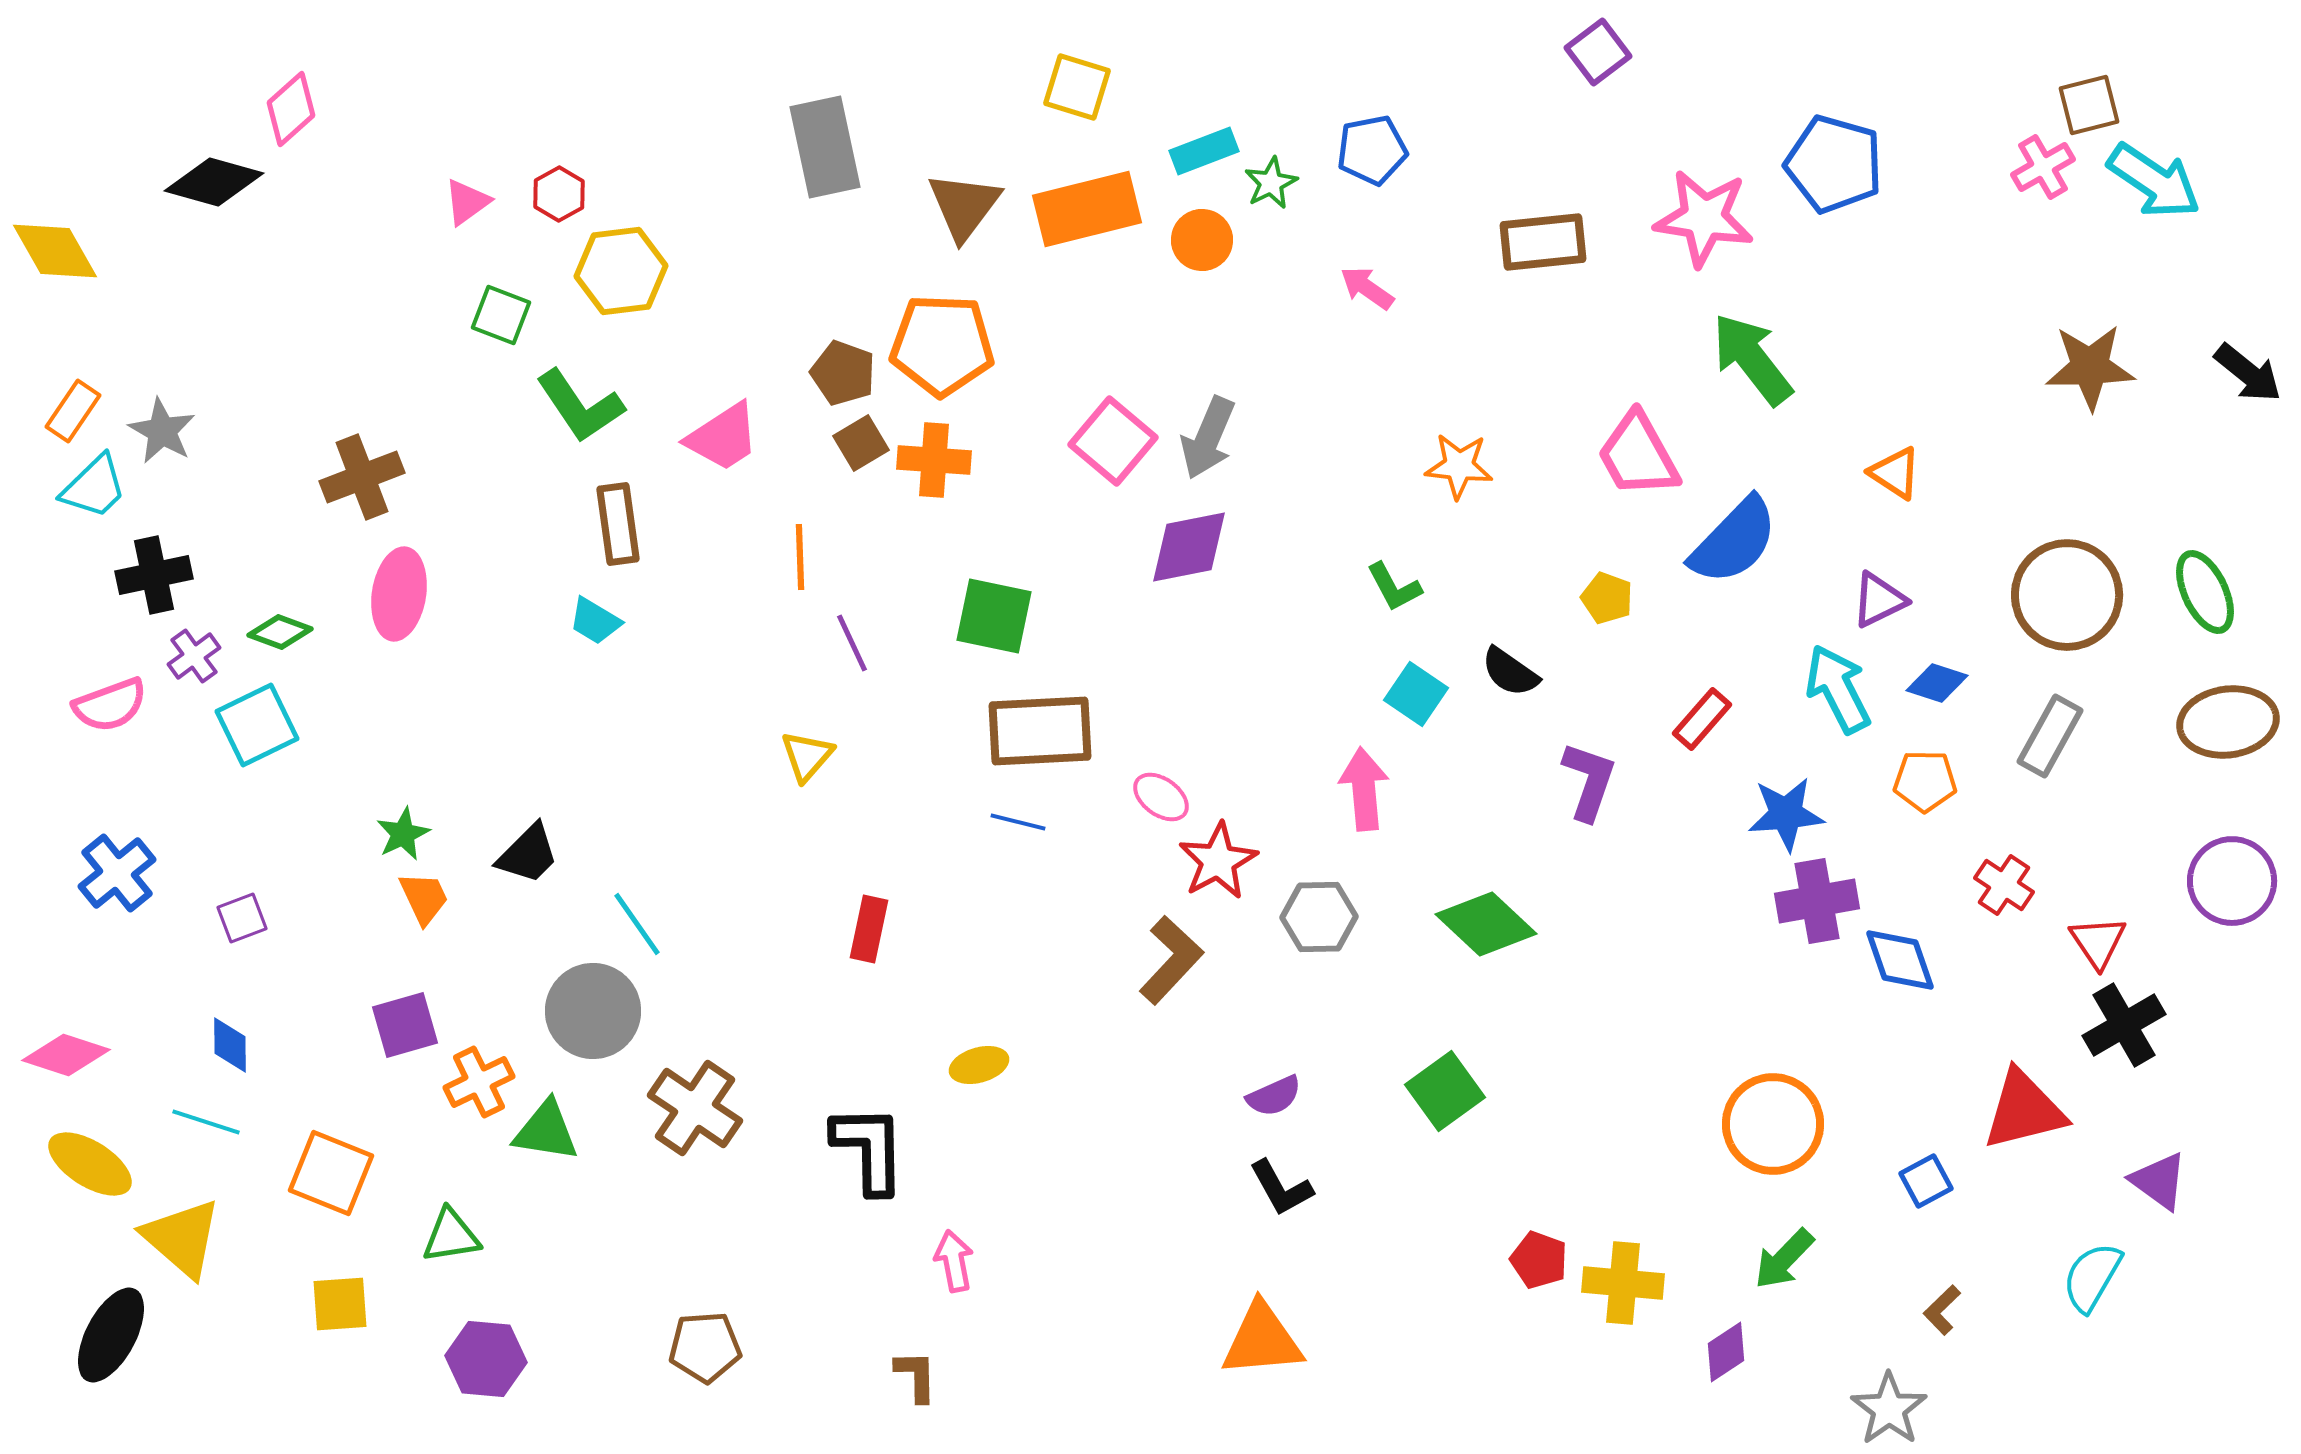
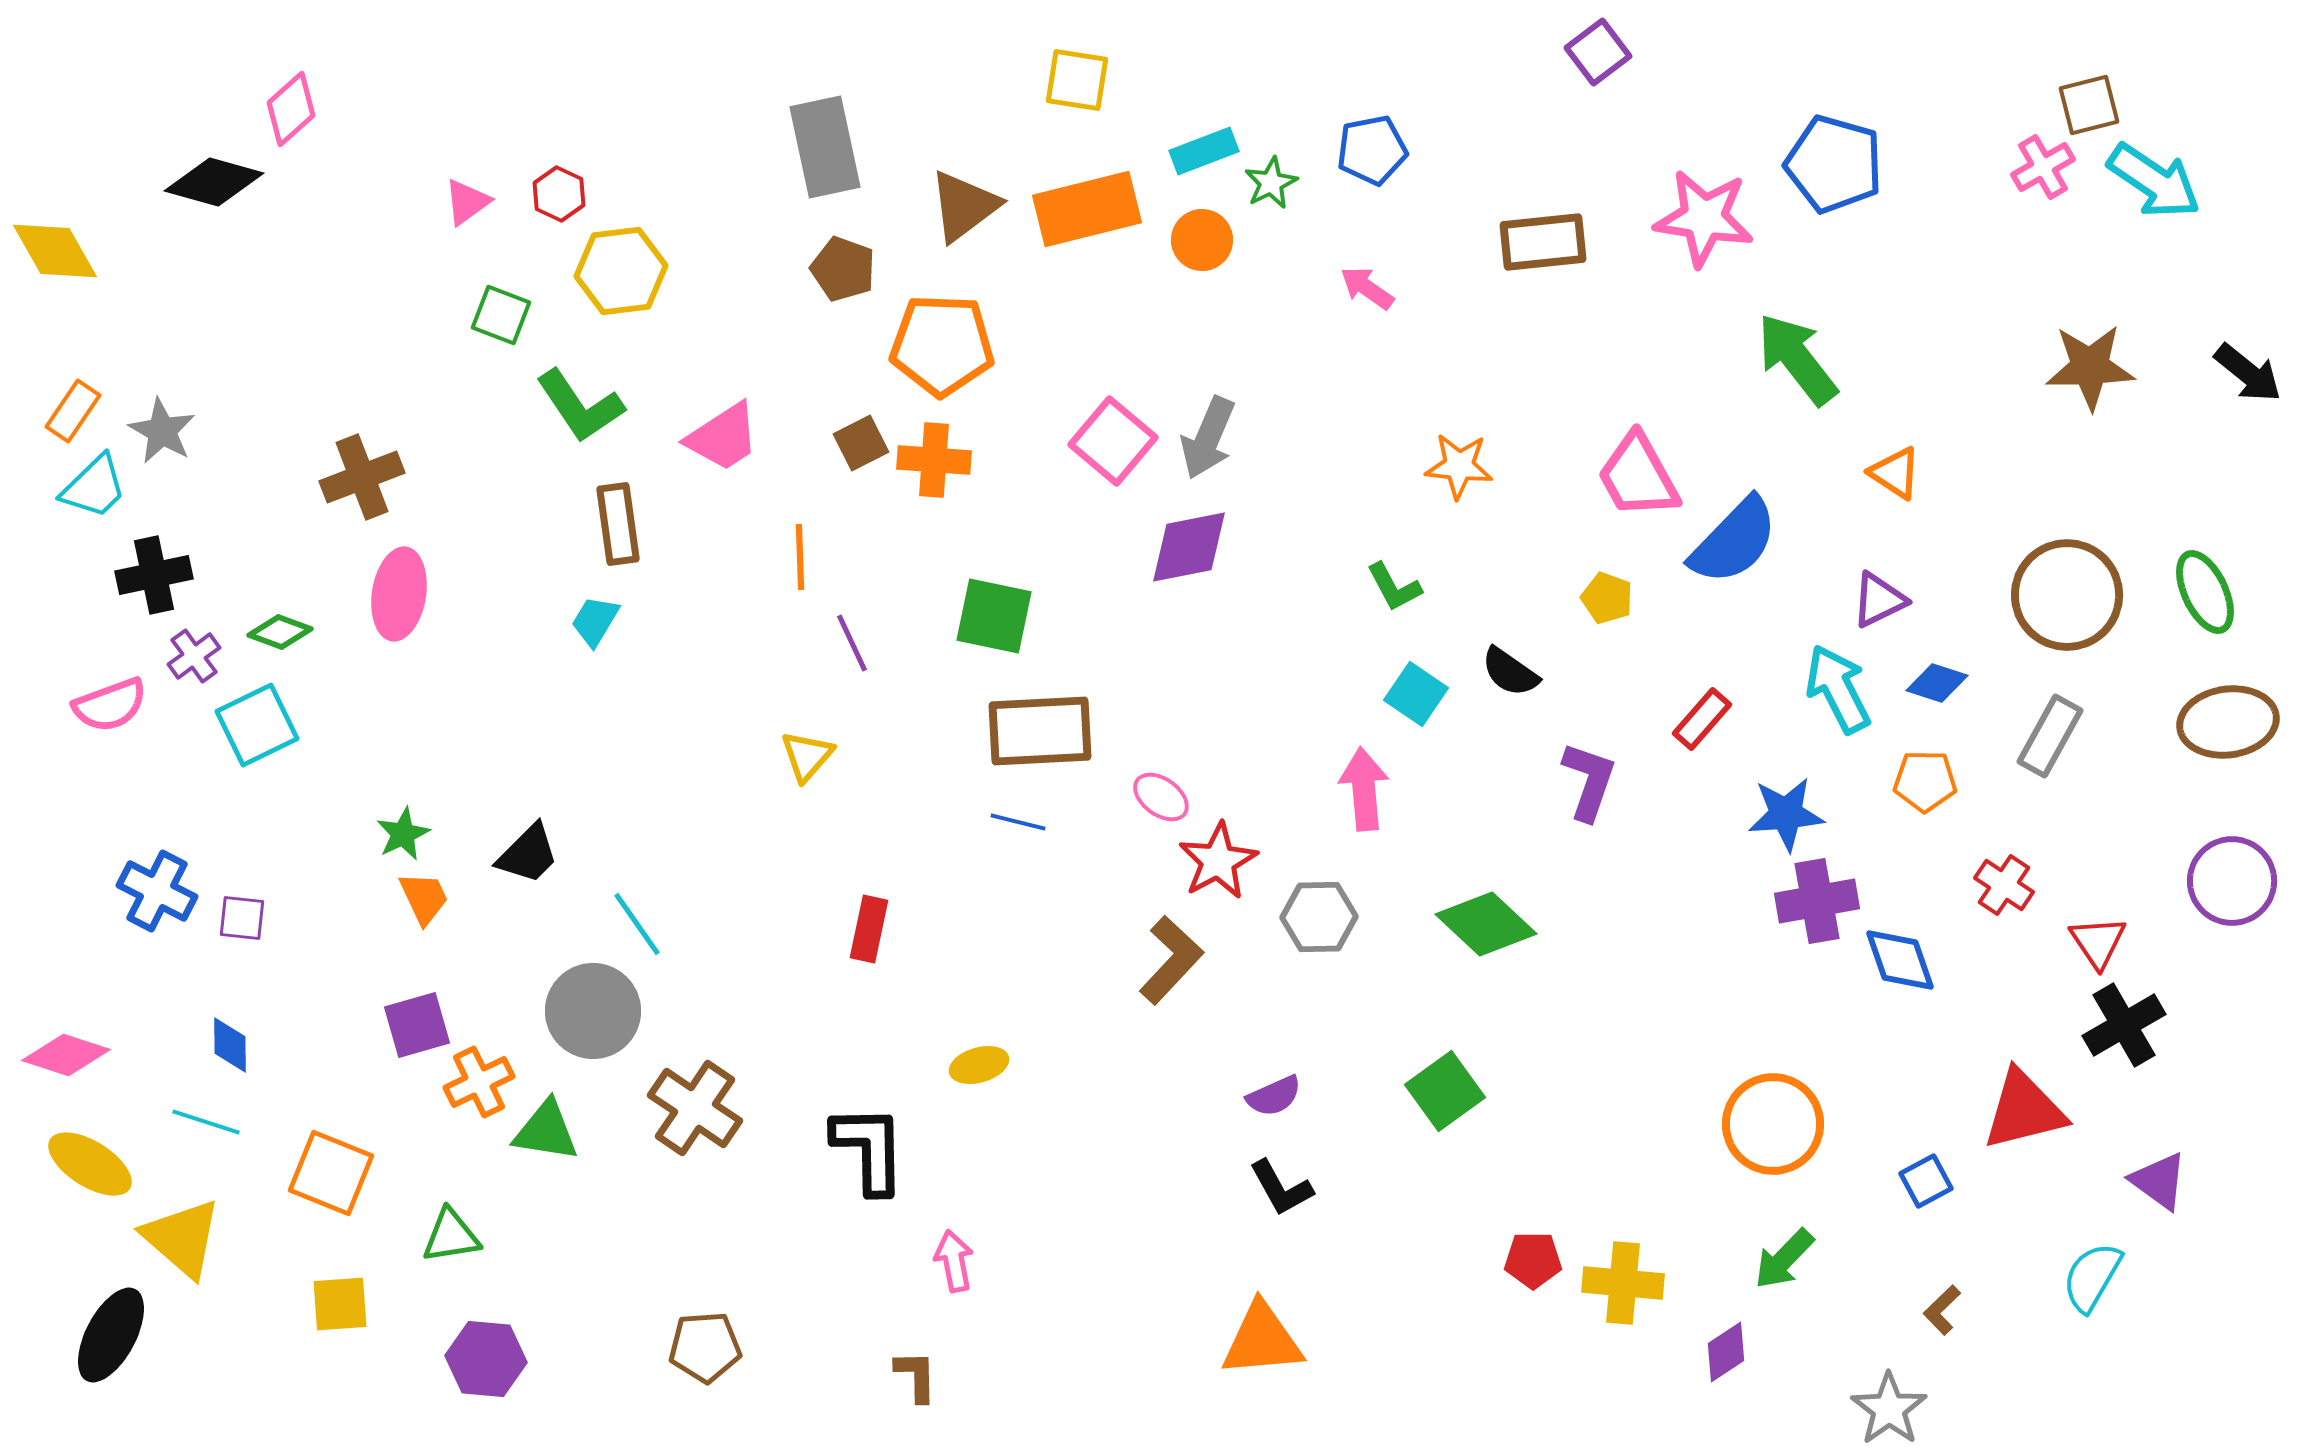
yellow square at (1077, 87): moved 7 px up; rotated 8 degrees counterclockwise
red hexagon at (559, 194): rotated 6 degrees counterclockwise
brown triangle at (964, 206): rotated 16 degrees clockwise
green arrow at (1752, 359): moved 45 px right
brown pentagon at (843, 373): moved 104 px up
brown square at (861, 443): rotated 4 degrees clockwise
pink trapezoid at (1638, 455): moved 21 px down
cyan trapezoid at (595, 621): rotated 90 degrees clockwise
blue cross at (117, 873): moved 40 px right, 18 px down; rotated 24 degrees counterclockwise
purple square at (242, 918): rotated 27 degrees clockwise
purple square at (405, 1025): moved 12 px right
red pentagon at (1539, 1260): moved 6 px left; rotated 20 degrees counterclockwise
